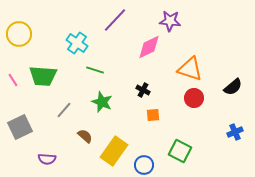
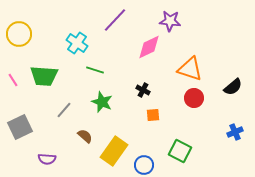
green trapezoid: moved 1 px right
